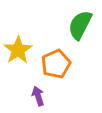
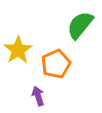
green semicircle: rotated 12 degrees clockwise
